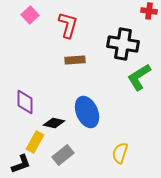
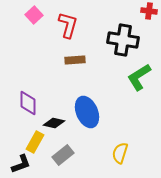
pink square: moved 4 px right
black cross: moved 4 px up
purple diamond: moved 3 px right, 1 px down
